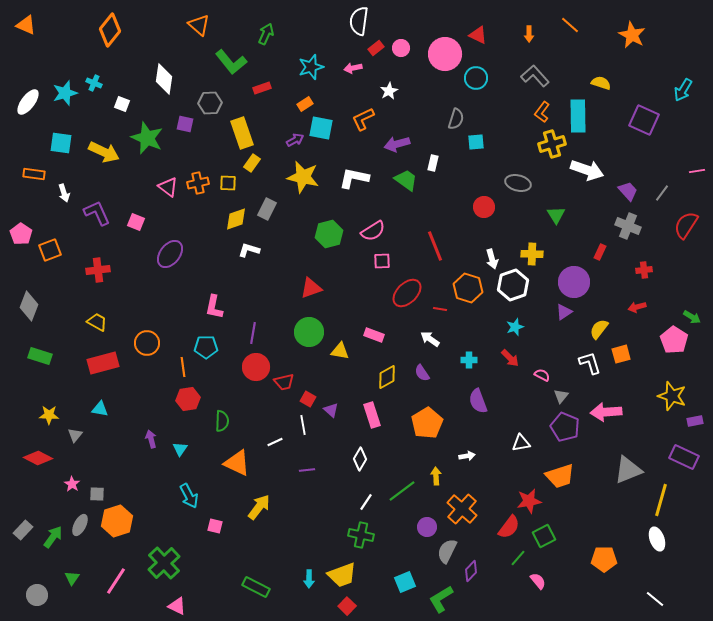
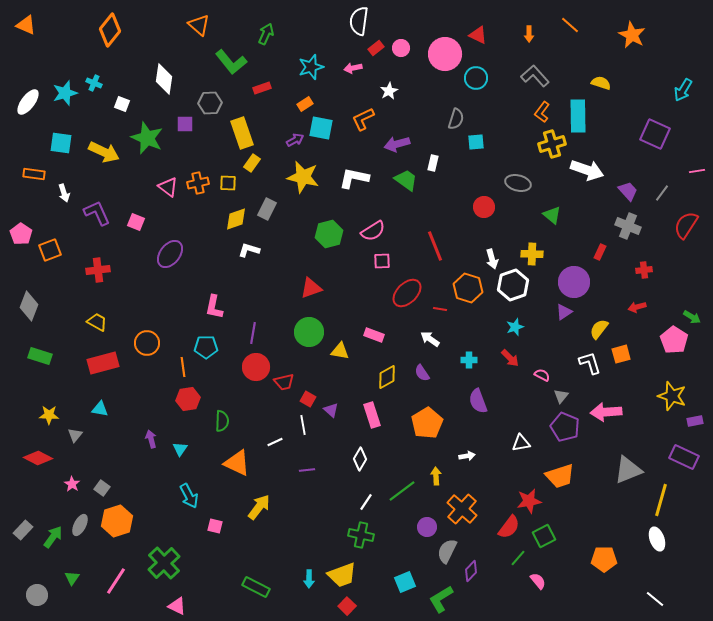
purple square at (644, 120): moved 11 px right, 14 px down
purple square at (185, 124): rotated 12 degrees counterclockwise
green triangle at (556, 215): moved 4 px left; rotated 18 degrees counterclockwise
gray square at (97, 494): moved 5 px right, 6 px up; rotated 35 degrees clockwise
